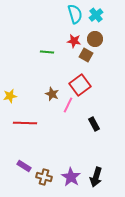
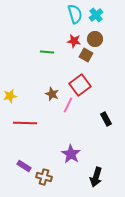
black rectangle: moved 12 px right, 5 px up
purple star: moved 23 px up
